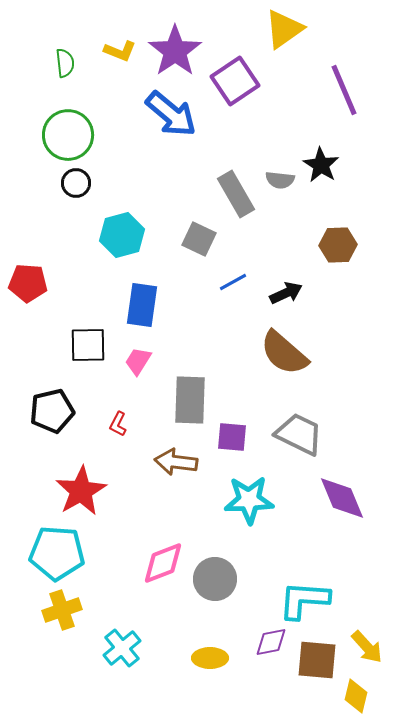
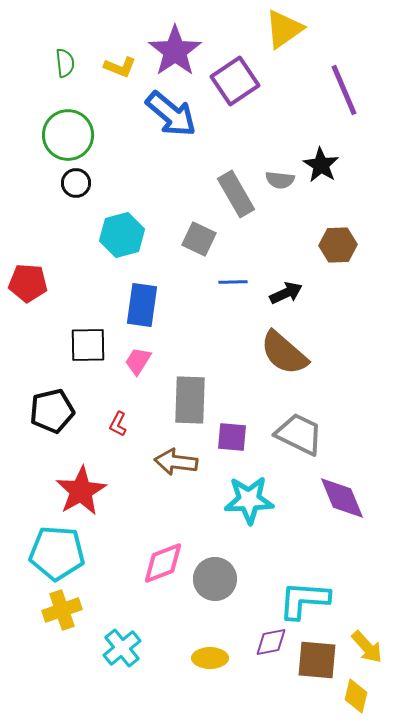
yellow L-shape at (120, 51): moved 16 px down
blue line at (233, 282): rotated 28 degrees clockwise
